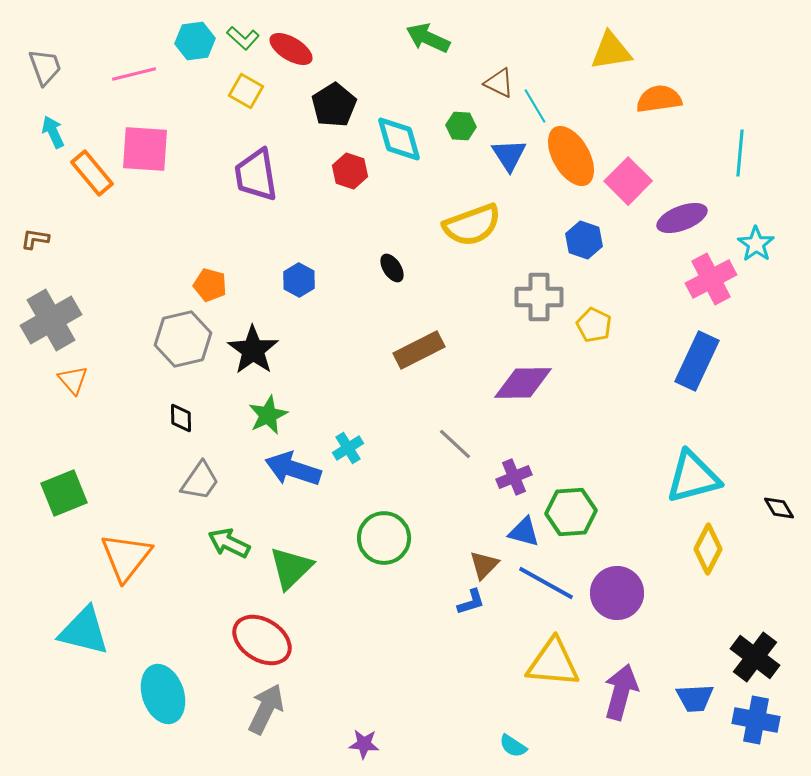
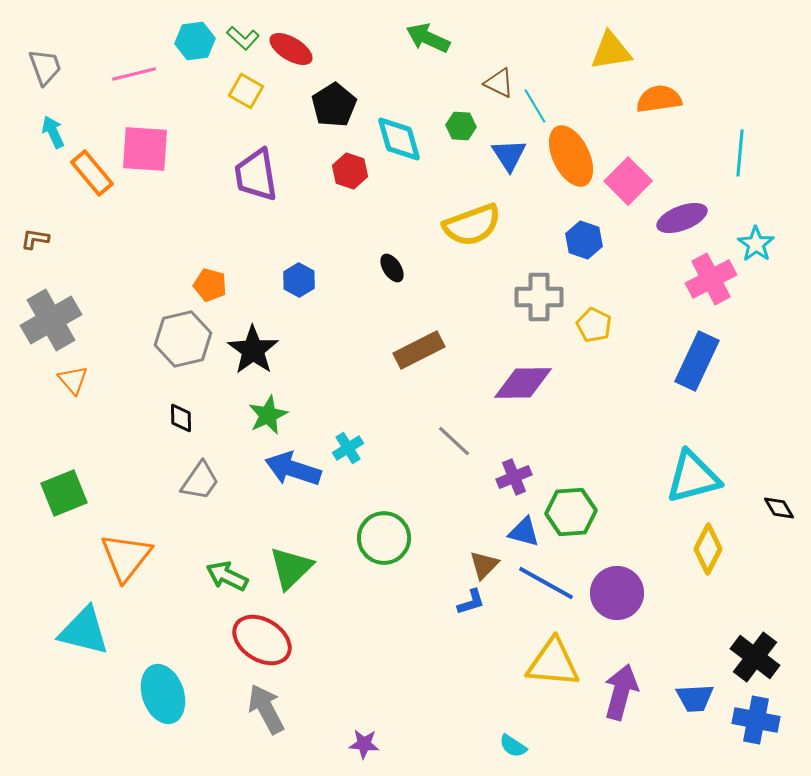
orange ellipse at (571, 156): rotated 4 degrees clockwise
gray line at (455, 444): moved 1 px left, 3 px up
green arrow at (229, 543): moved 2 px left, 33 px down
gray arrow at (266, 709): rotated 54 degrees counterclockwise
